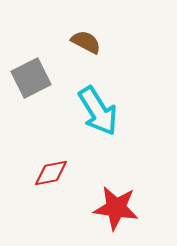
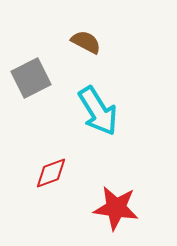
red diamond: rotated 9 degrees counterclockwise
